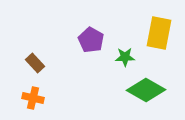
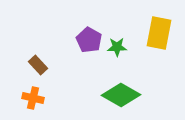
purple pentagon: moved 2 px left
green star: moved 8 px left, 10 px up
brown rectangle: moved 3 px right, 2 px down
green diamond: moved 25 px left, 5 px down
